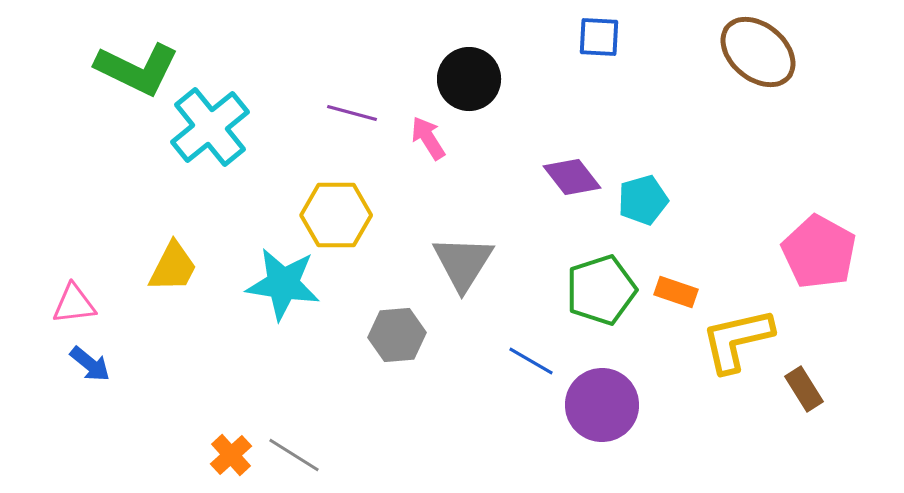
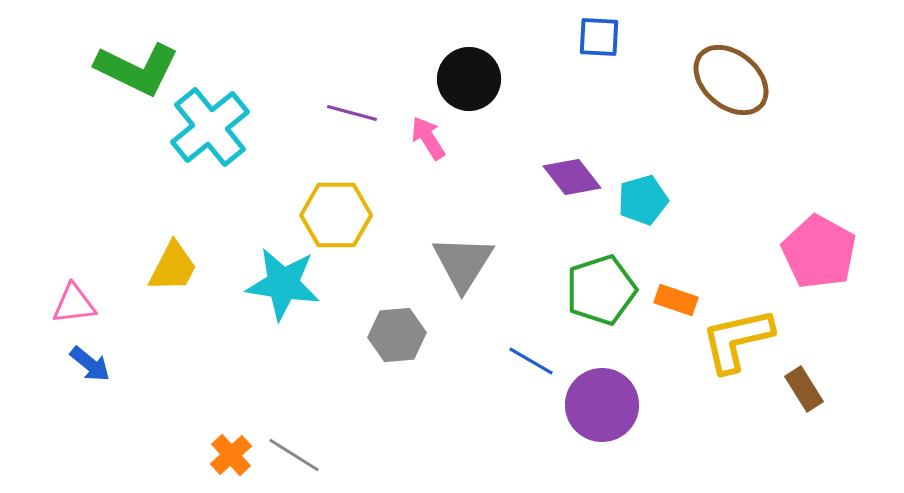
brown ellipse: moved 27 px left, 28 px down
orange rectangle: moved 8 px down
